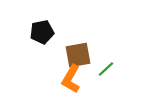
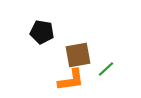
black pentagon: rotated 20 degrees clockwise
orange L-shape: moved 1 px down; rotated 128 degrees counterclockwise
